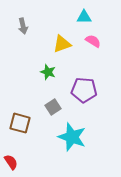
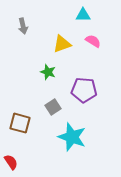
cyan triangle: moved 1 px left, 2 px up
